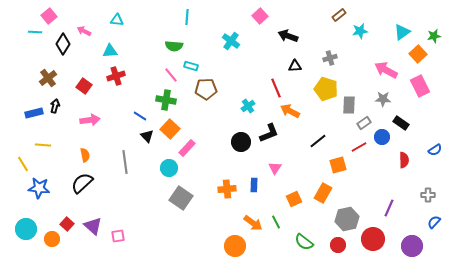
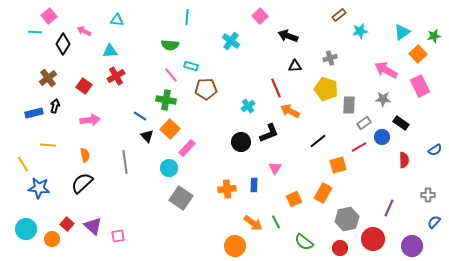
green semicircle at (174, 46): moved 4 px left, 1 px up
red cross at (116, 76): rotated 12 degrees counterclockwise
yellow line at (43, 145): moved 5 px right
red circle at (338, 245): moved 2 px right, 3 px down
